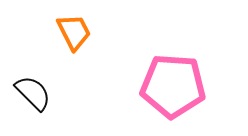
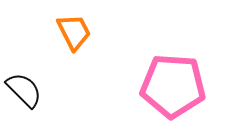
black semicircle: moved 9 px left, 3 px up
